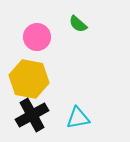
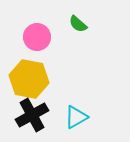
cyan triangle: moved 2 px left, 1 px up; rotated 20 degrees counterclockwise
